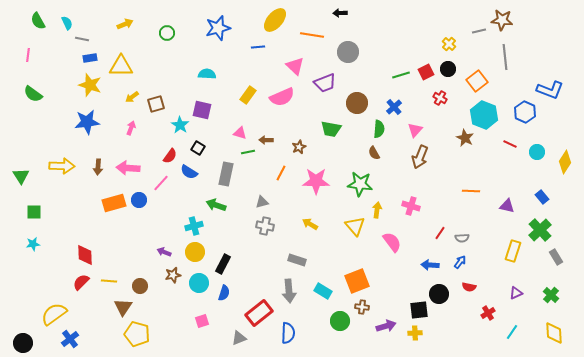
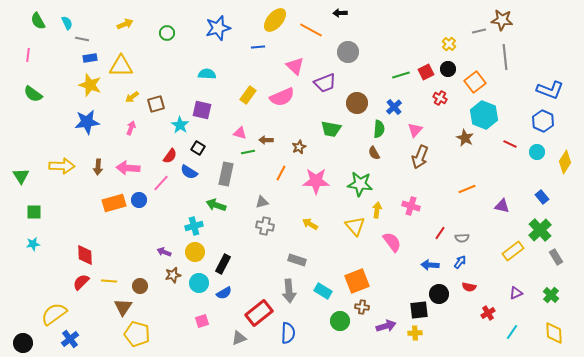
orange line at (312, 35): moved 1 px left, 5 px up; rotated 20 degrees clockwise
orange square at (477, 81): moved 2 px left, 1 px down
blue hexagon at (525, 112): moved 18 px right, 9 px down
orange line at (471, 191): moved 4 px left, 2 px up; rotated 24 degrees counterclockwise
purple triangle at (507, 206): moved 5 px left
yellow rectangle at (513, 251): rotated 35 degrees clockwise
blue semicircle at (224, 293): rotated 42 degrees clockwise
